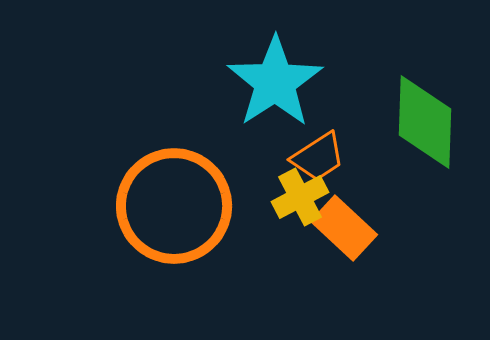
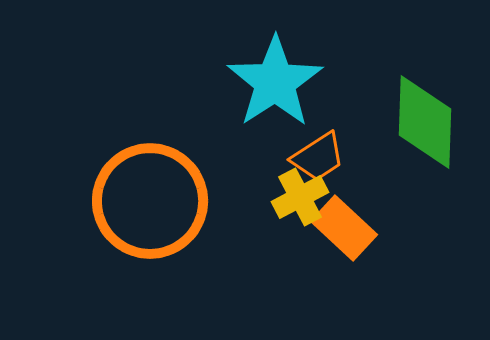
orange circle: moved 24 px left, 5 px up
